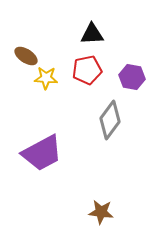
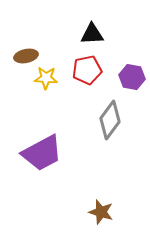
brown ellipse: rotated 45 degrees counterclockwise
brown star: rotated 10 degrees clockwise
